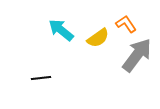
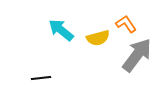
yellow semicircle: rotated 20 degrees clockwise
